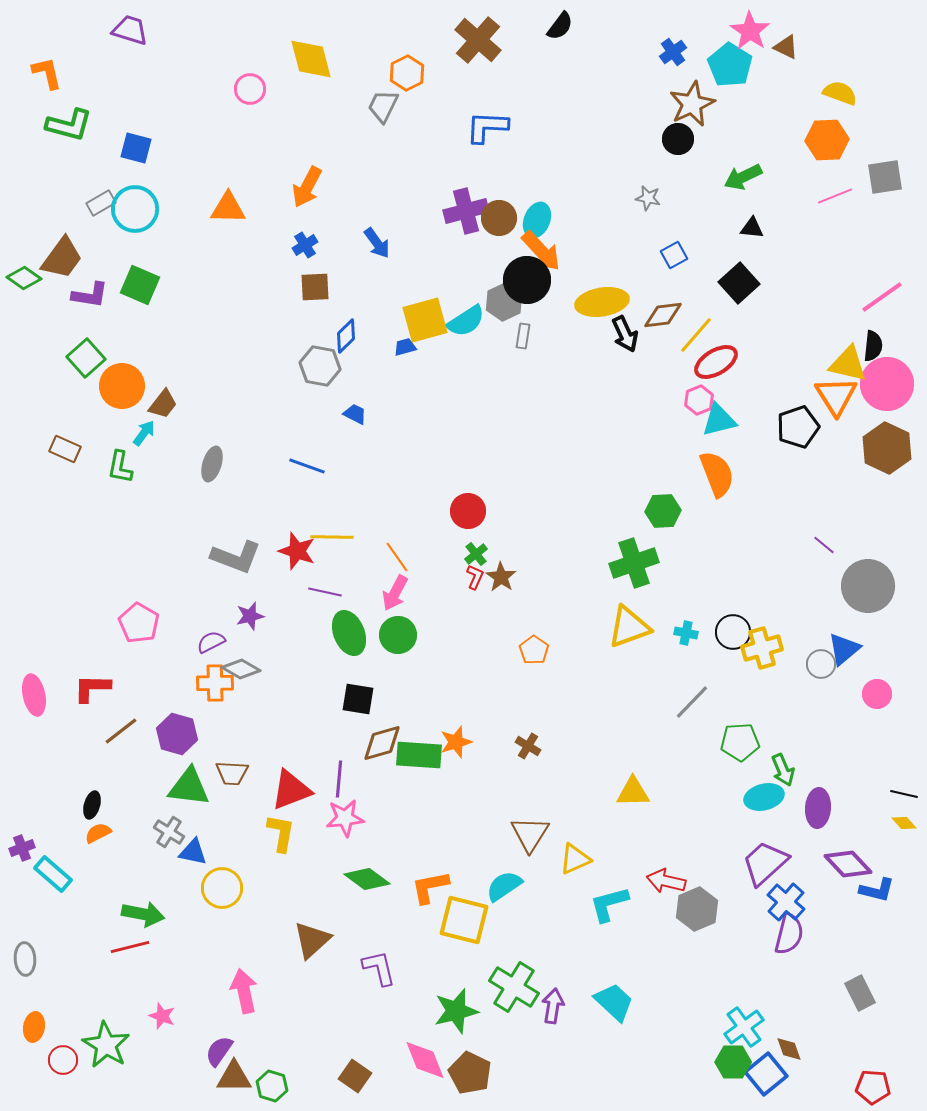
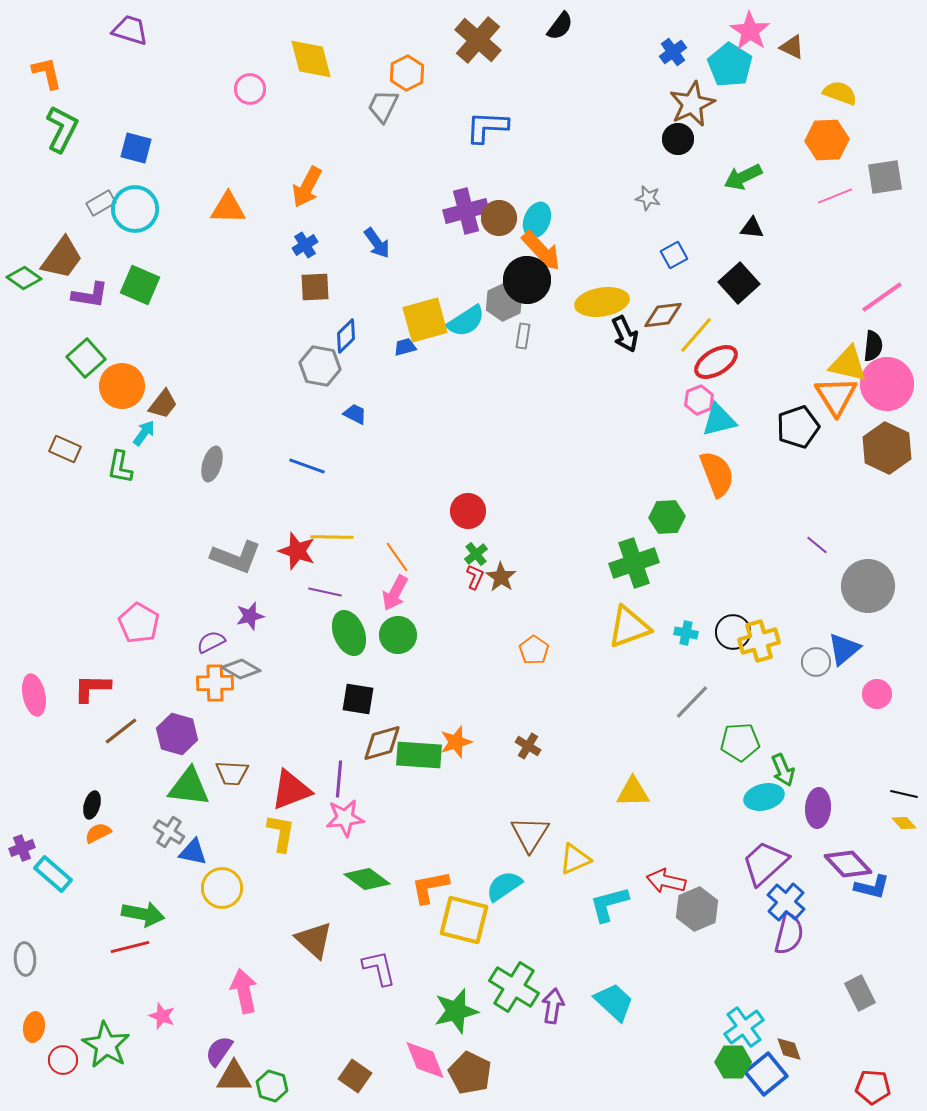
brown triangle at (786, 47): moved 6 px right
green L-shape at (69, 125): moved 7 px left, 4 px down; rotated 78 degrees counterclockwise
green hexagon at (663, 511): moved 4 px right, 6 px down
purple line at (824, 545): moved 7 px left
yellow cross at (762, 648): moved 3 px left, 7 px up
gray circle at (821, 664): moved 5 px left, 2 px up
blue L-shape at (877, 890): moved 5 px left, 3 px up
brown triangle at (312, 940): moved 2 px right; rotated 36 degrees counterclockwise
